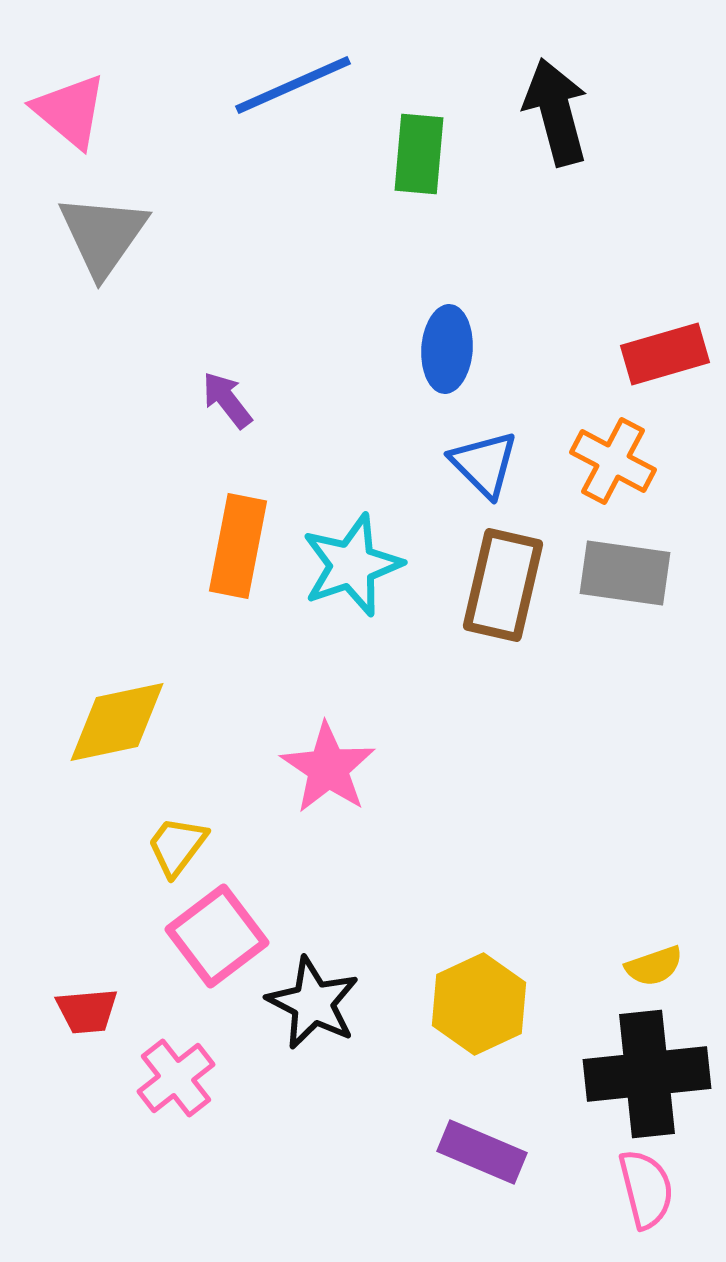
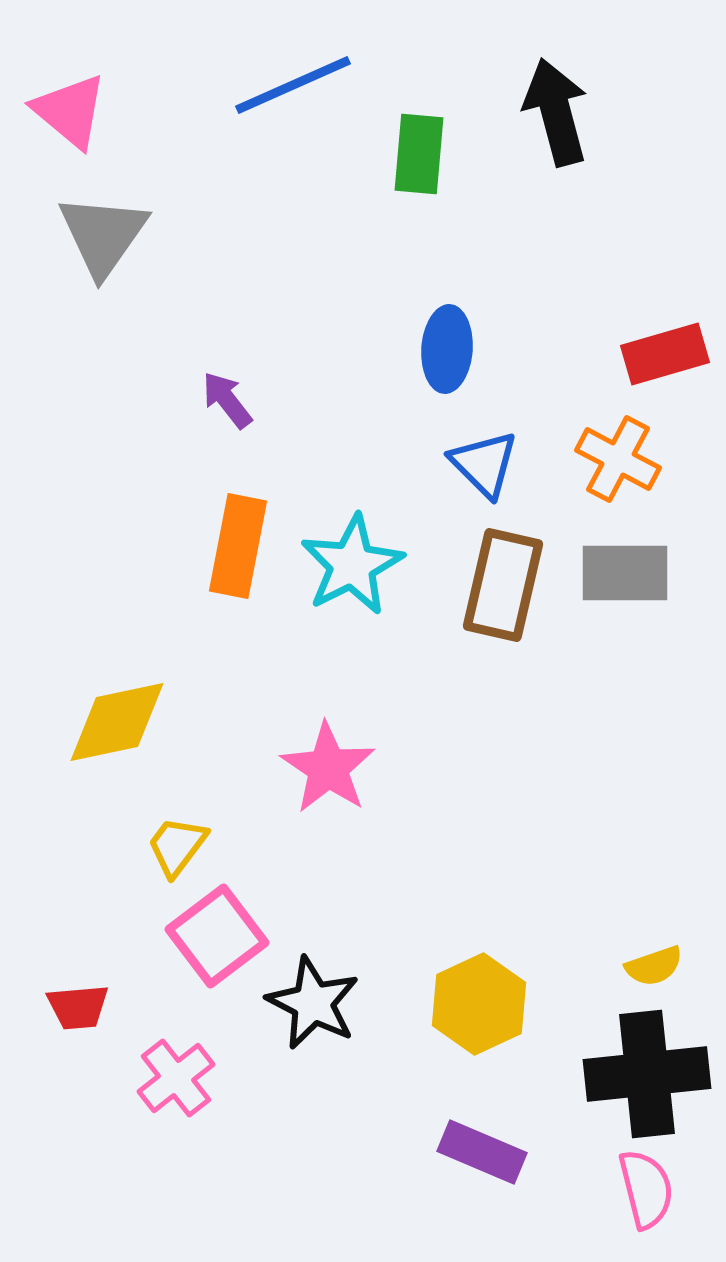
orange cross: moved 5 px right, 2 px up
cyan star: rotated 8 degrees counterclockwise
gray rectangle: rotated 8 degrees counterclockwise
red trapezoid: moved 9 px left, 4 px up
